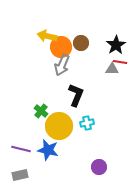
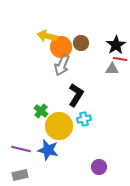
red line: moved 3 px up
black L-shape: rotated 10 degrees clockwise
cyan cross: moved 3 px left, 4 px up
